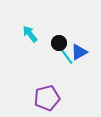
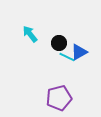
cyan line: rotated 28 degrees counterclockwise
purple pentagon: moved 12 px right
